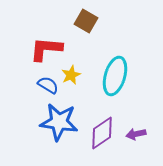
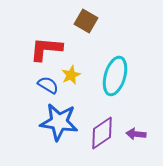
purple arrow: rotated 18 degrees clockwise
